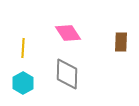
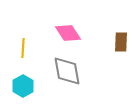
gray diamond: moved 3 px up; rotated 12 degrees counterclockwise
cyan hexagon: moved 3 px down
